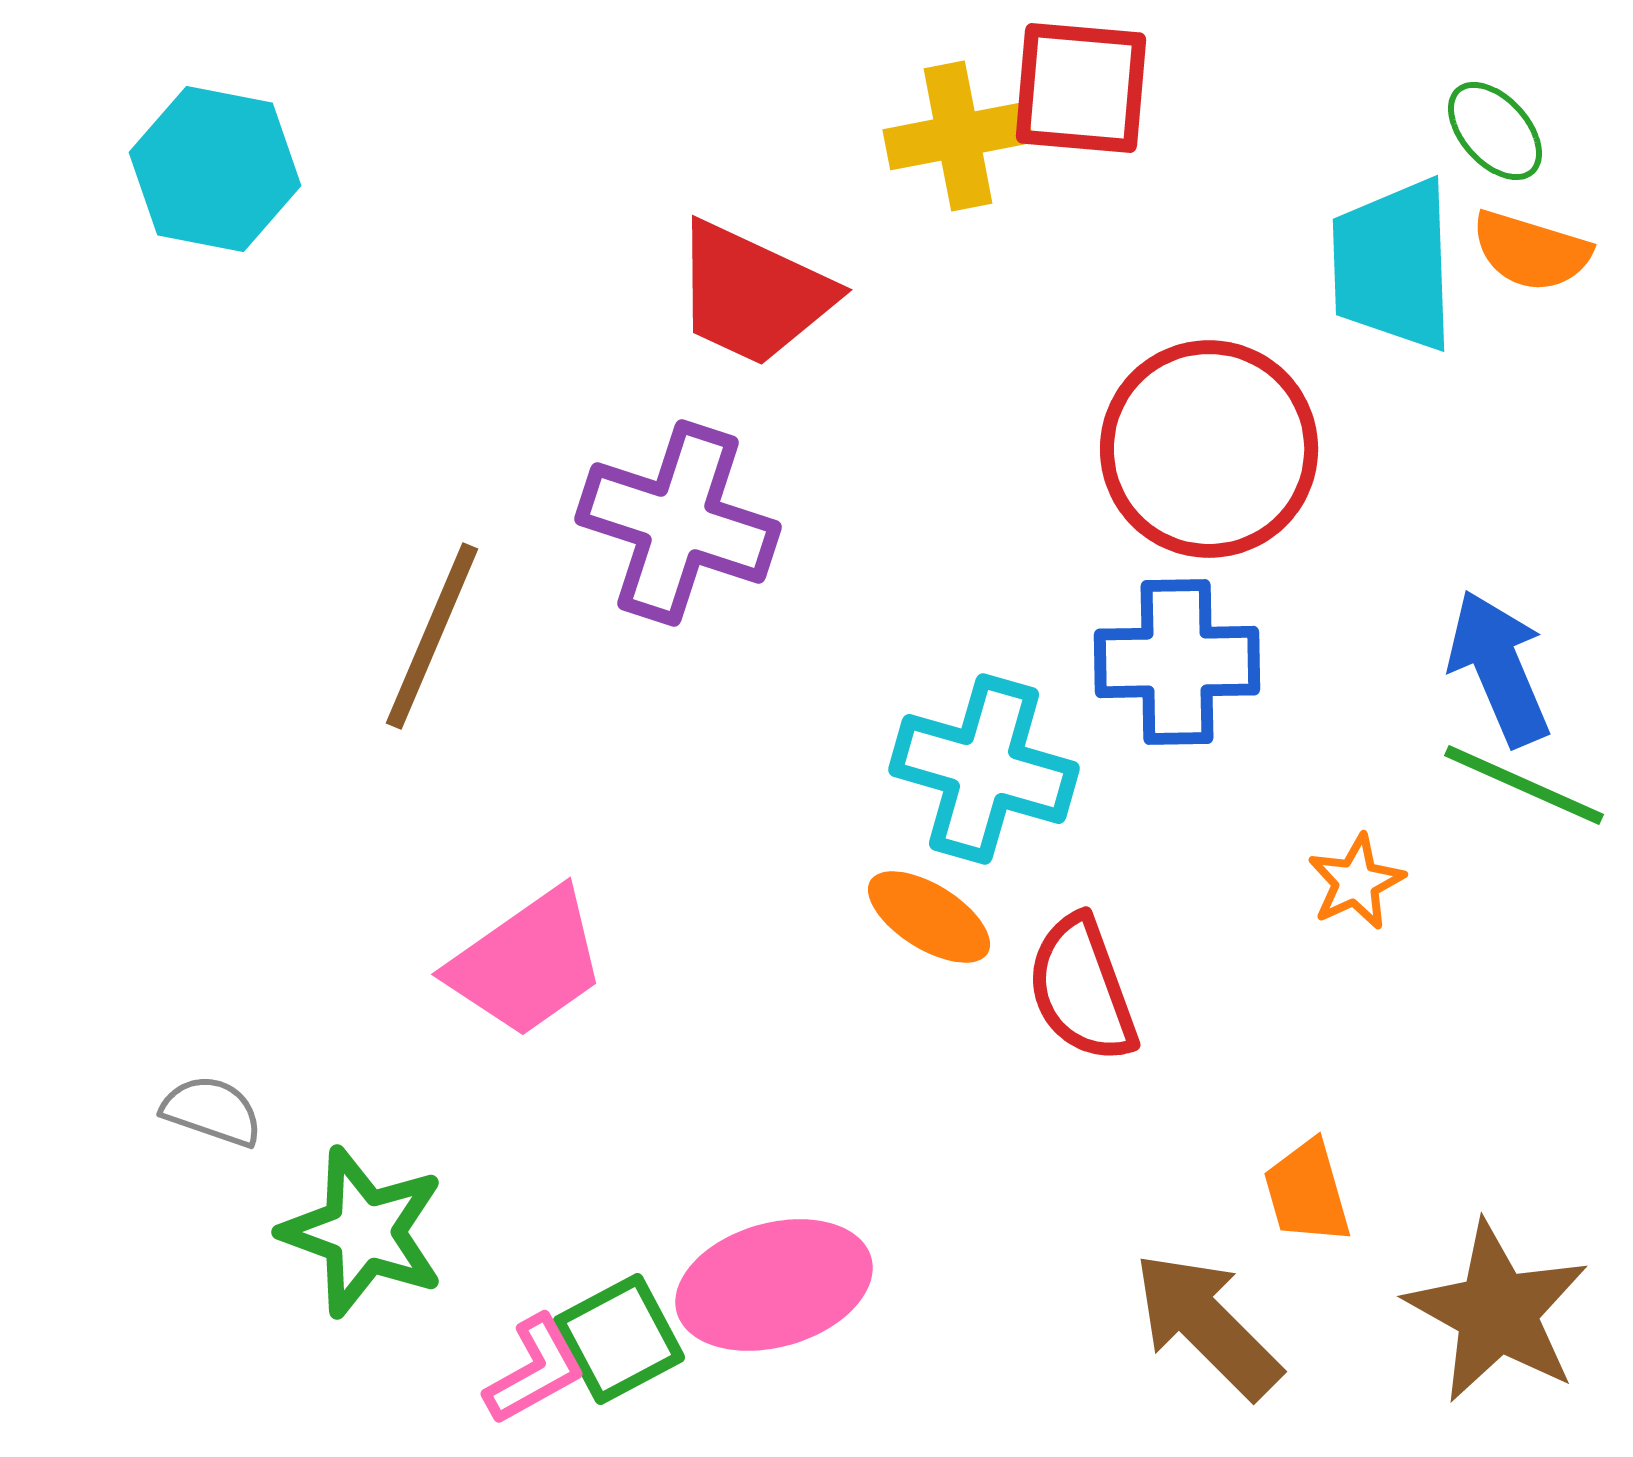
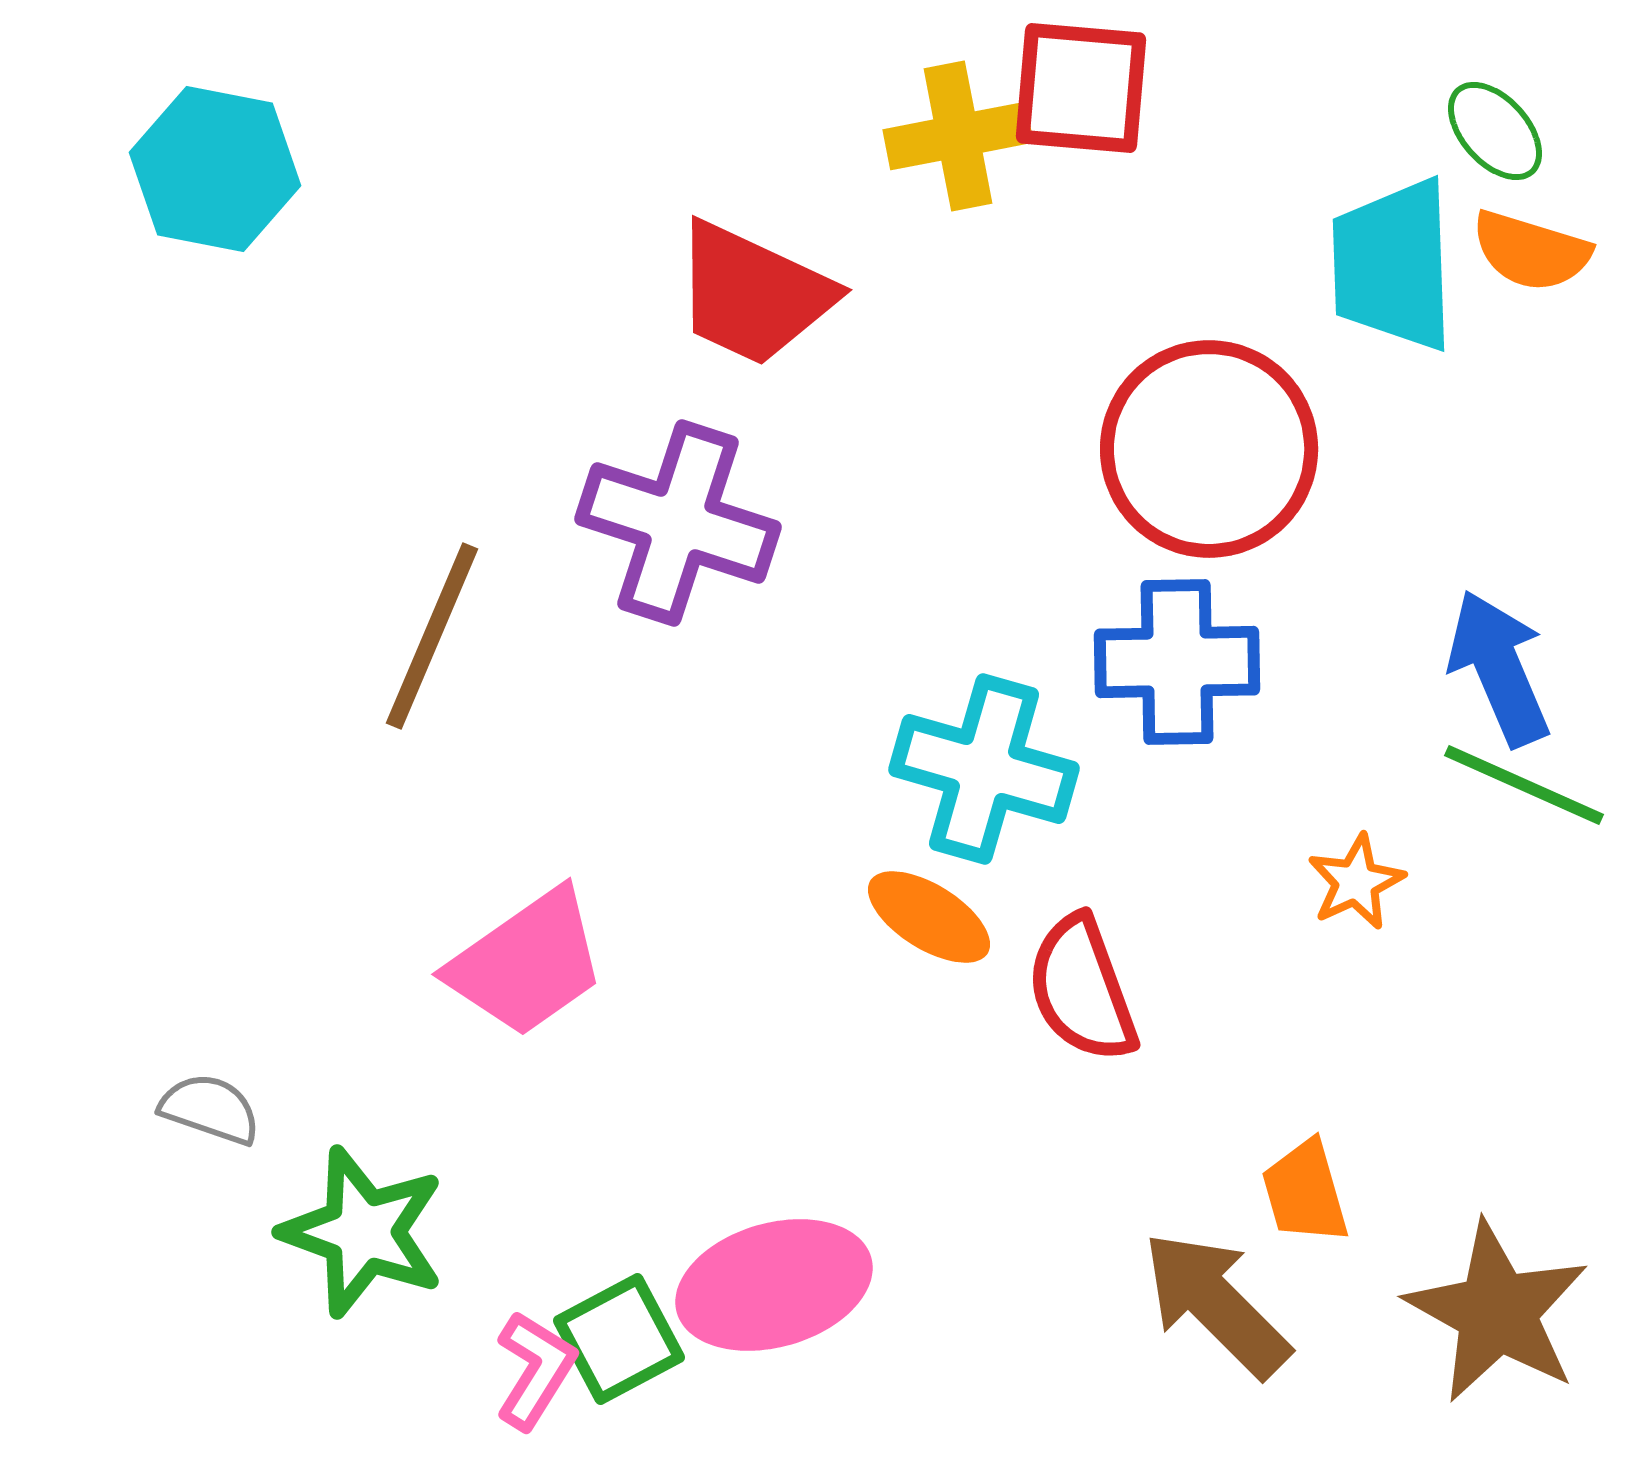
gray semicircle: moved 2 px left, 2 px up
orange trapezoid: moved 2 px left
brown arrow: moved 9 px right, 21 px up
pink L-shape: rotated 29 degrees counterclockwise
